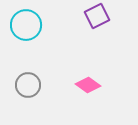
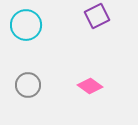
pink diamond: moved 2 px right, 1 px down
